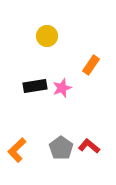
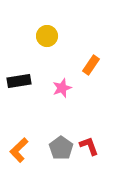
black rectangle: moved 16 px left, 5 px up
red L-shape: rotated 30 degrees clockwise
orange L-shape: moved 2 px right
